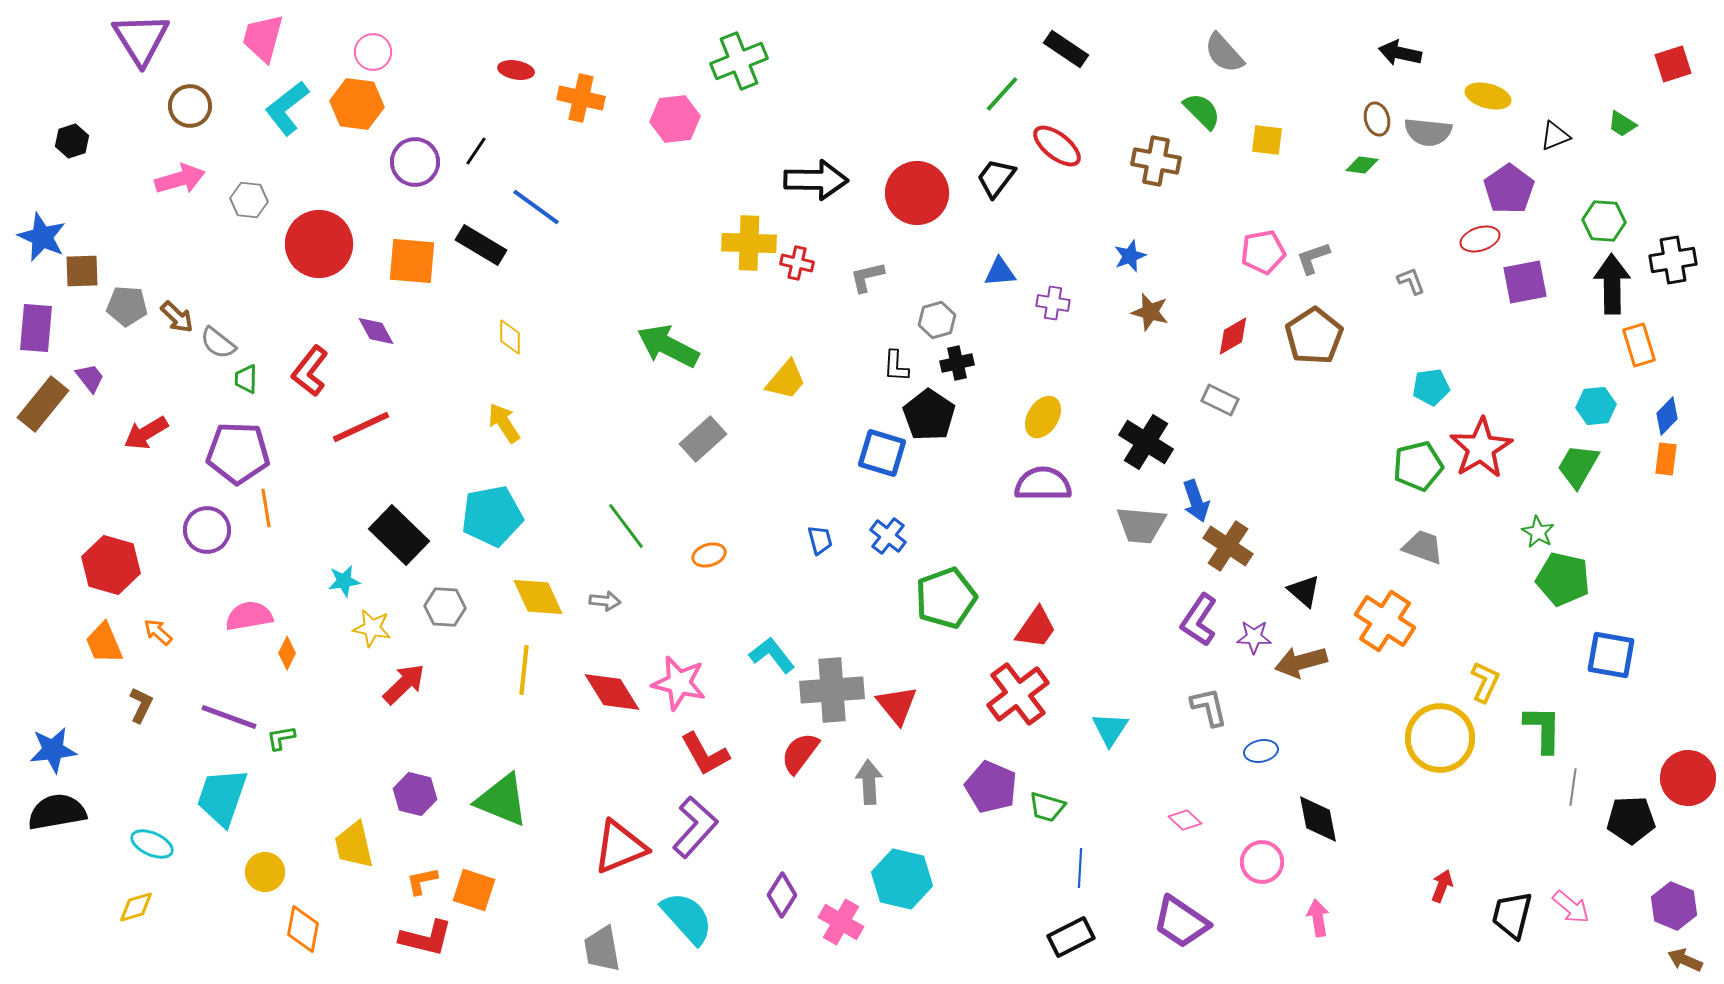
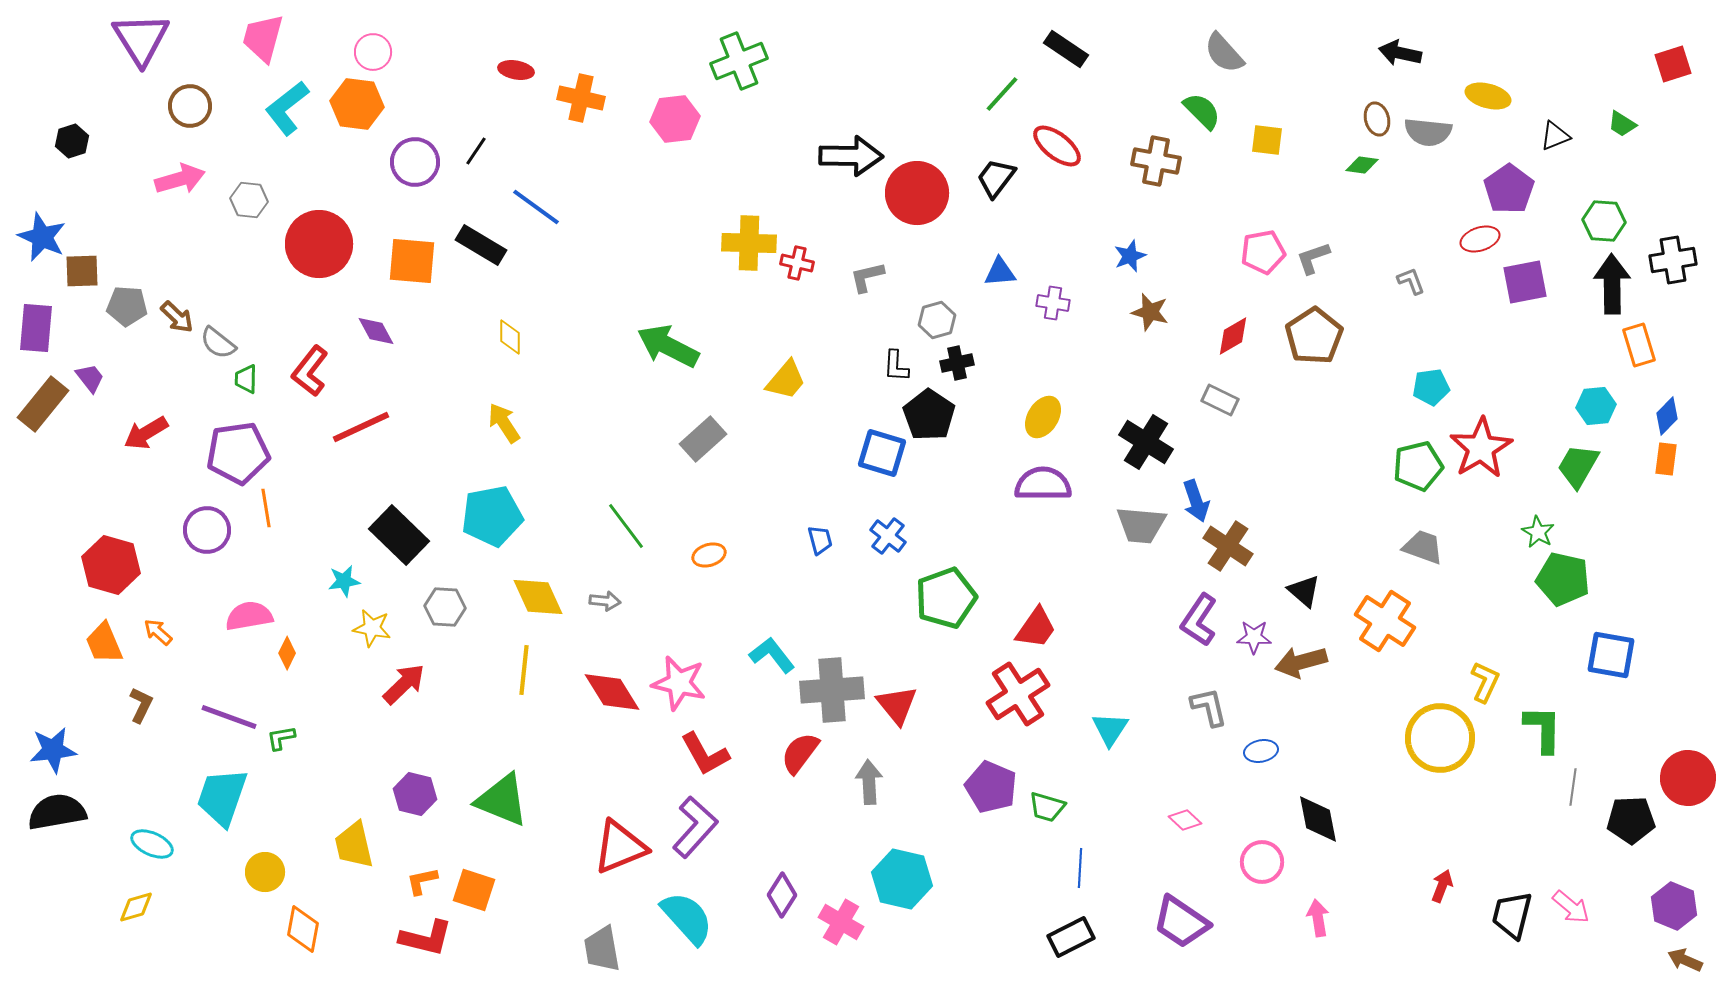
black arrow at (816, 180): moved 35 px right, 24 px up
purple pentagon at (238, 453): rotated 10 degrees counterclockwise
red cross at (1018, 694): rotated 4 degrees clockwise
